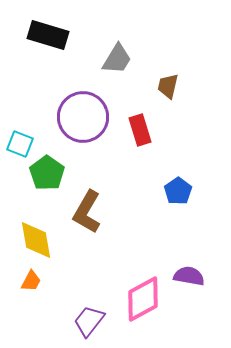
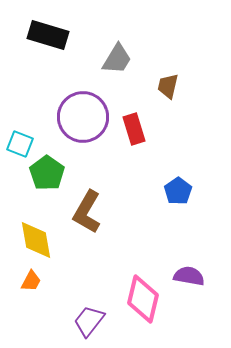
red rectangle: moved 6 px left, 1 px up
pink diamond: rotated 48 degrees counterclockwise
